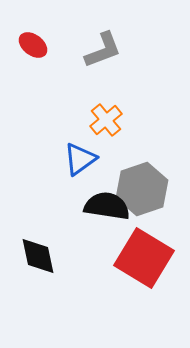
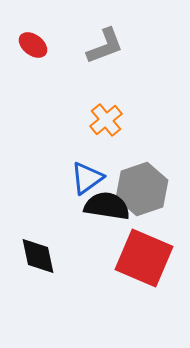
gray L-shape: moved 2 px right, 4 px up
blue triangle: moved 7 px right, 19 px down
red square: rotated 8 degrees counterclockwise
